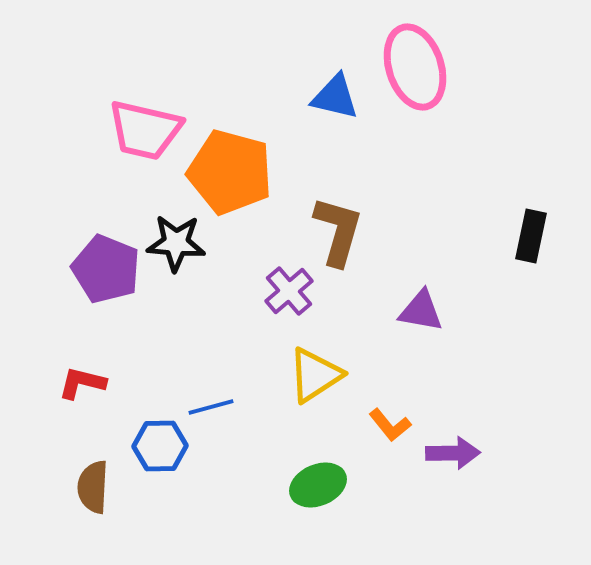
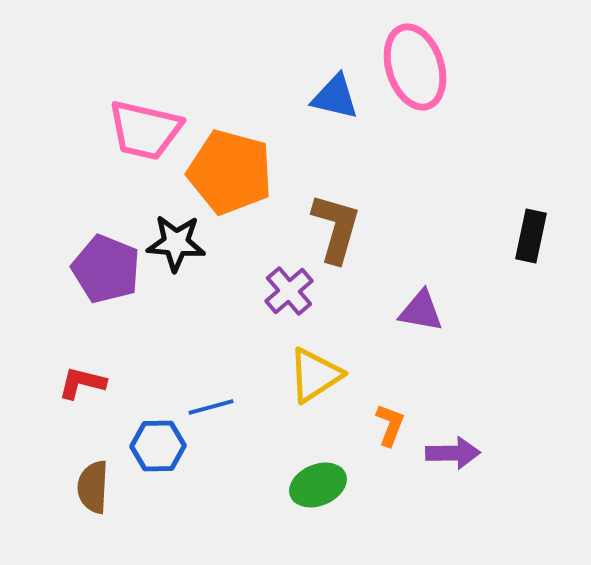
brown L-shape: moved 2 px left, 3 px up
orange L-shape: rotated 120 degrees counterclockwise
blue hexagon: moved 2 px left
